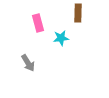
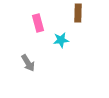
cyan star: moved 2 px down
